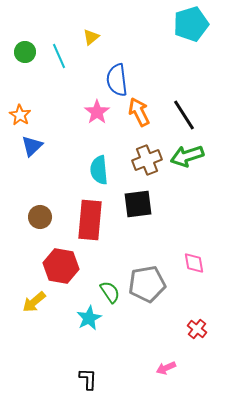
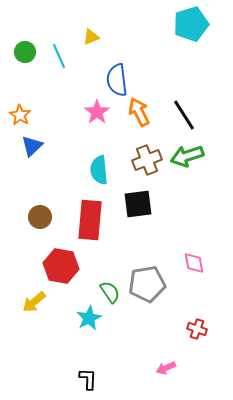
yellow triangle: rotated 18 degrees clockwise
red cross: rotated 18 degrees counterclockwise
